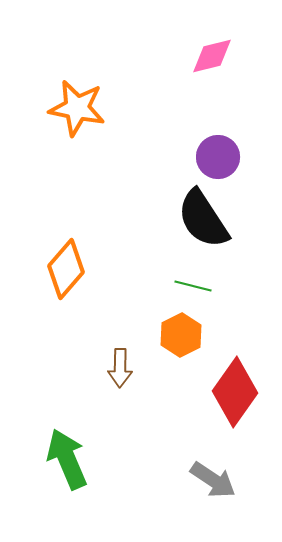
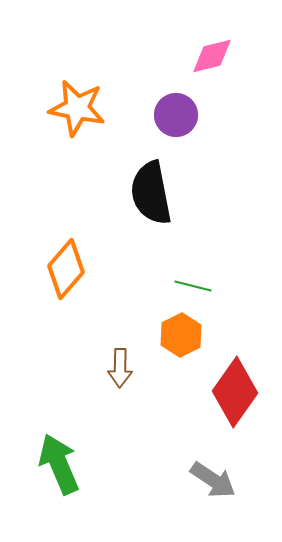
purple circle: moved 42 px left, 42 px up
black semicircle: moved 52 px left, 26 px up; rotated 22 degrees clockwise
green arrow: moved 8 px left, 5 px down
